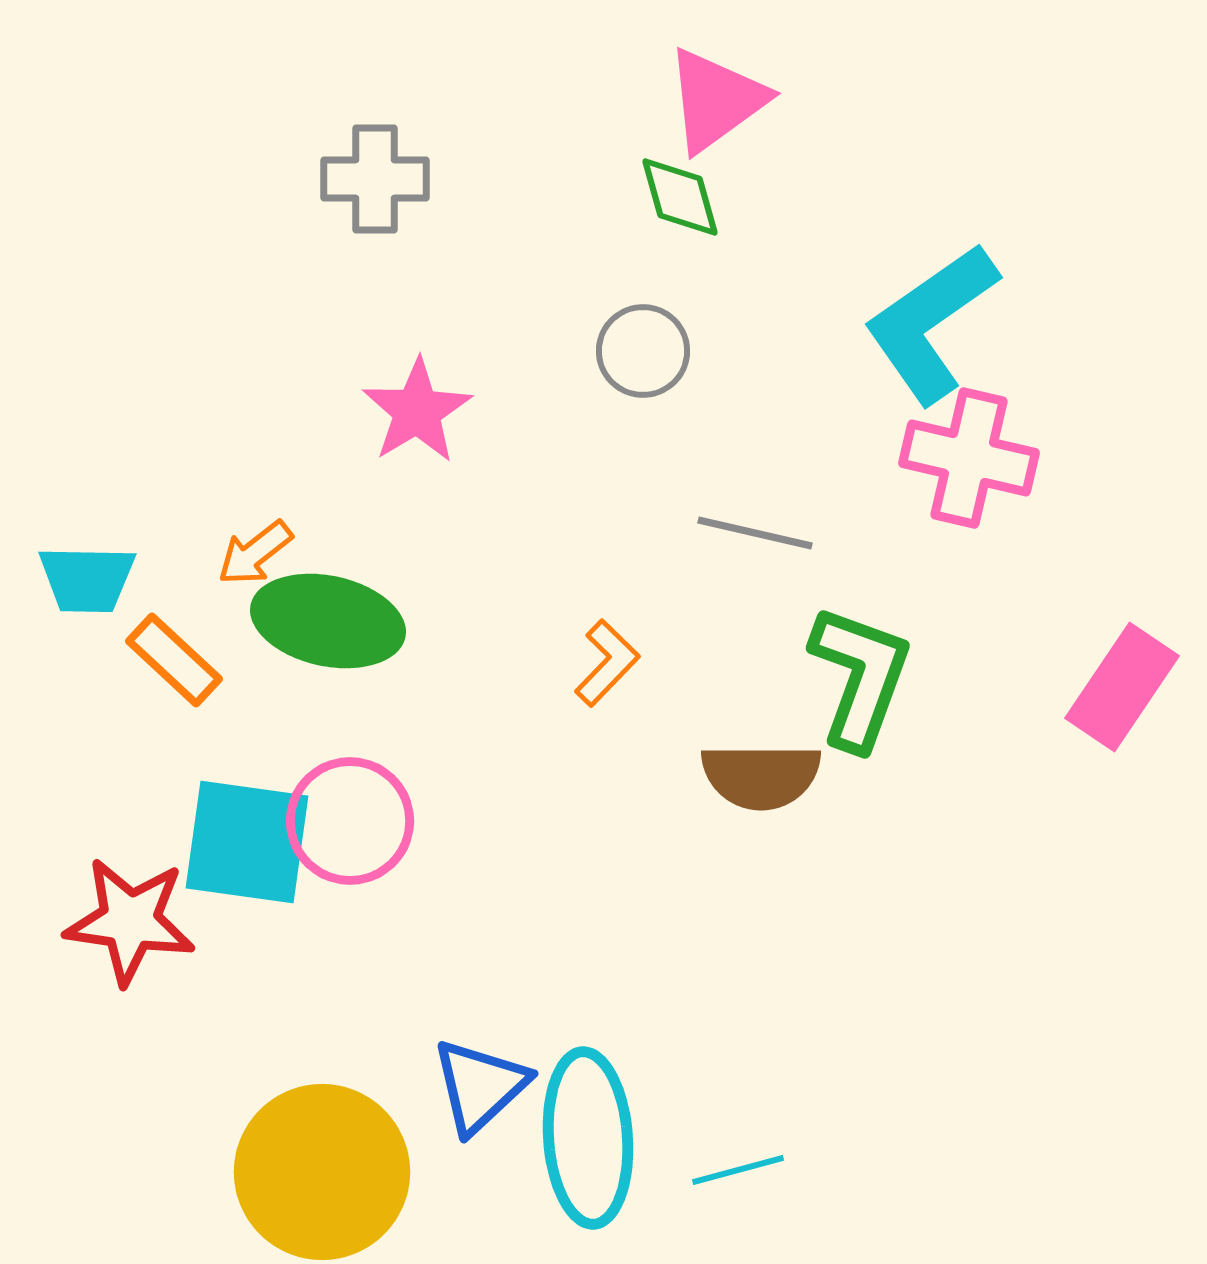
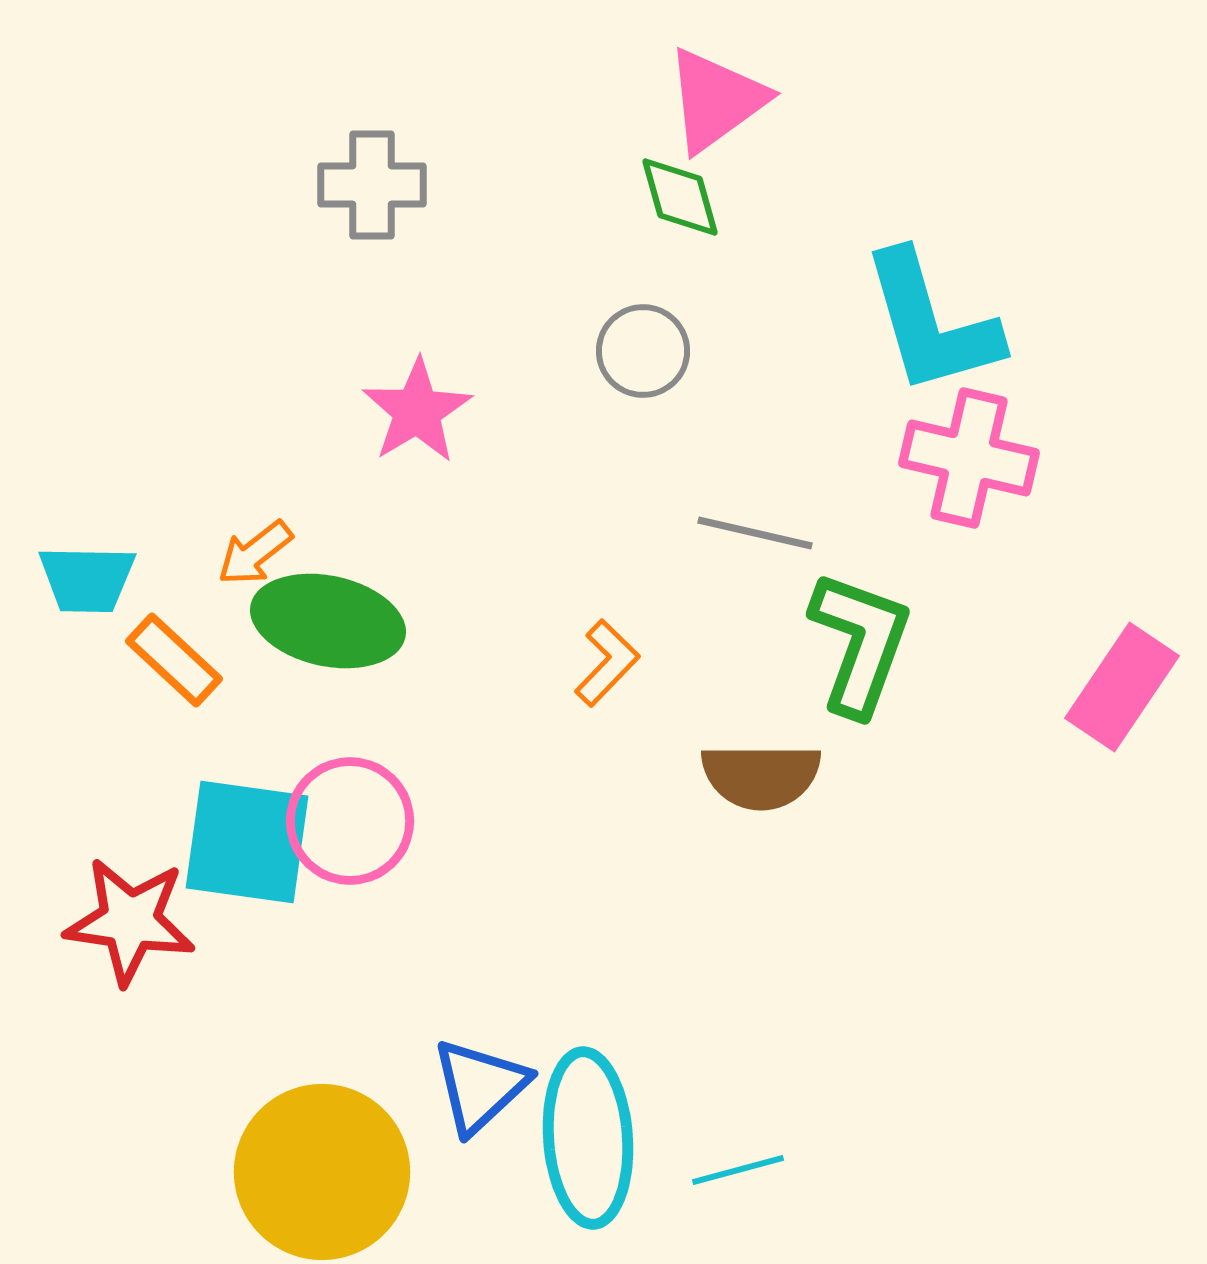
gray cross: moved 3 px left, 6 px down
cyan L-shape: rotated 71 degrees counterclockwise
green L-shape: moved 34 px up
